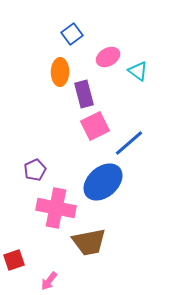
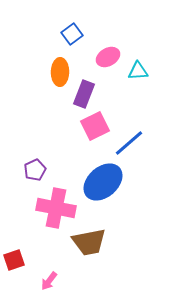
cyan triangle: rotated 40 degrees counterclockwise
purple rectangle: rotated 36 degrees clockwise
